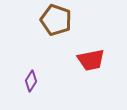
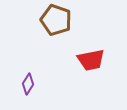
purple diamond: moved 3 px left, 3 px down
